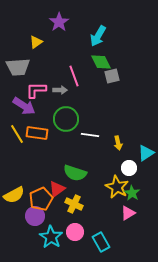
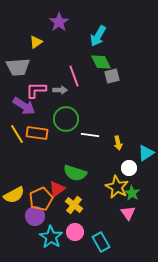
yellow cross: moved 1 px down; rotated 12 degrees clockwise
pink triangle: rotated 35 degrees counterclockwise
